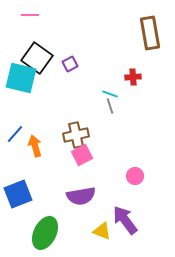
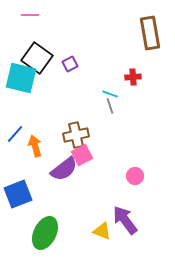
purple semicircle: moved 17 px left, 27 px up; rotated 28 degrees counterclockwise
